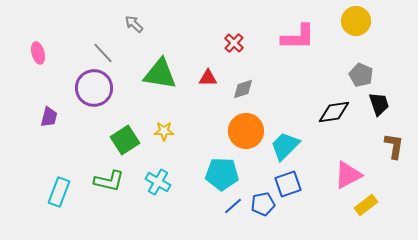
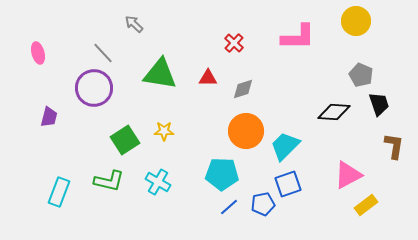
black diamond: rotated 12 degrees clockwise
blue line: moved 4 px left, 1 px down
